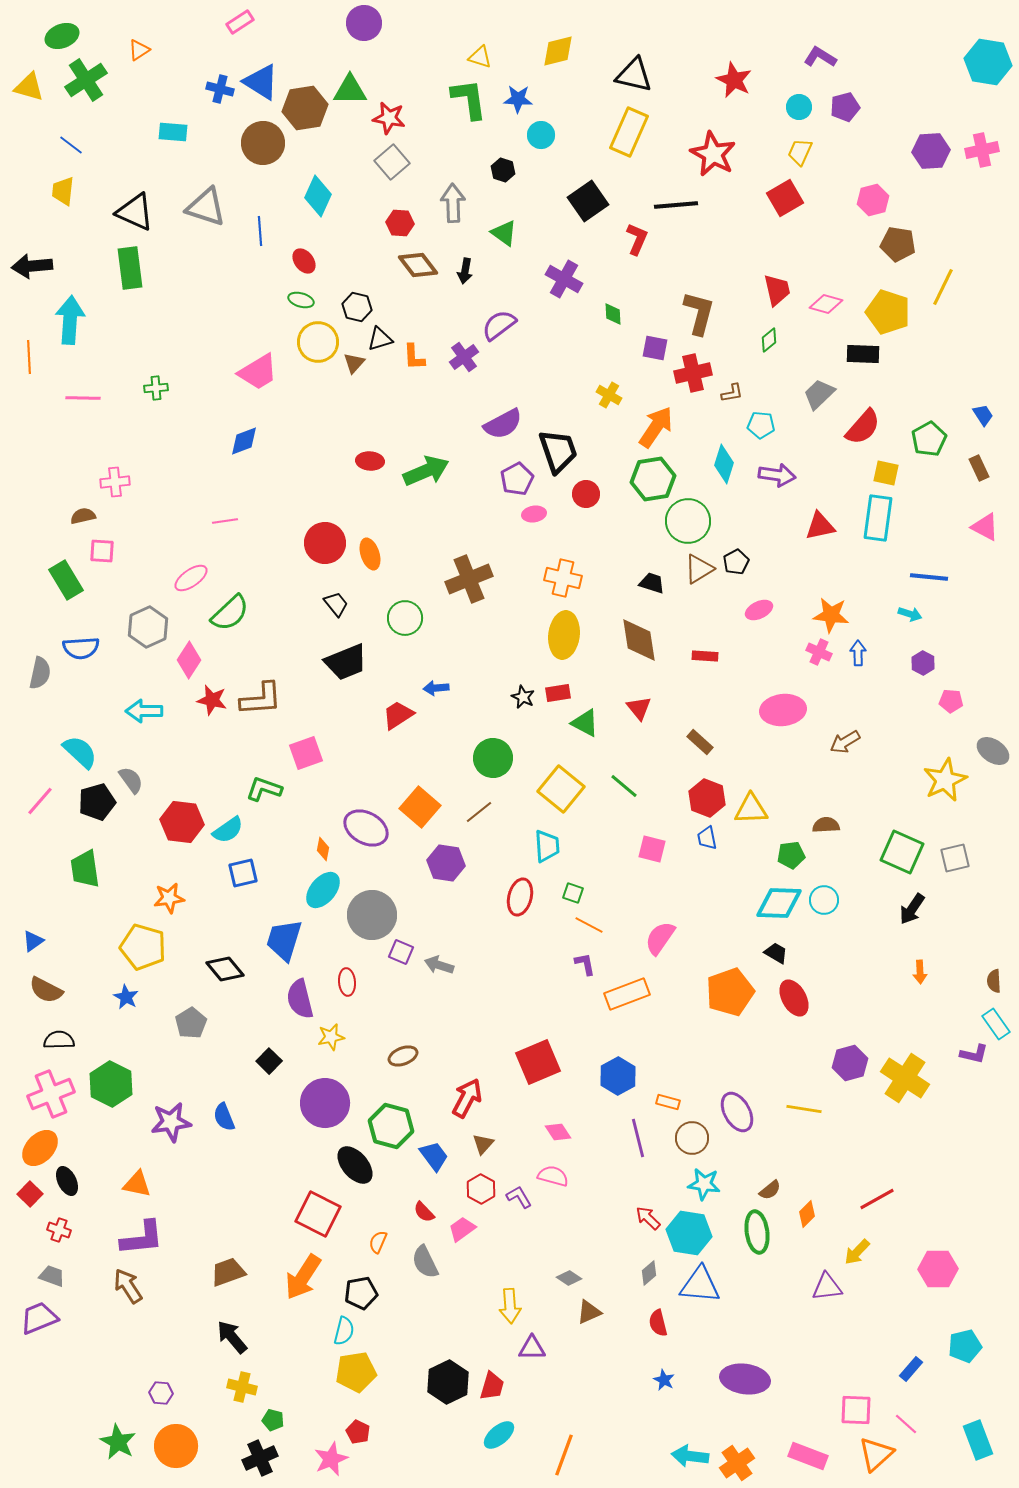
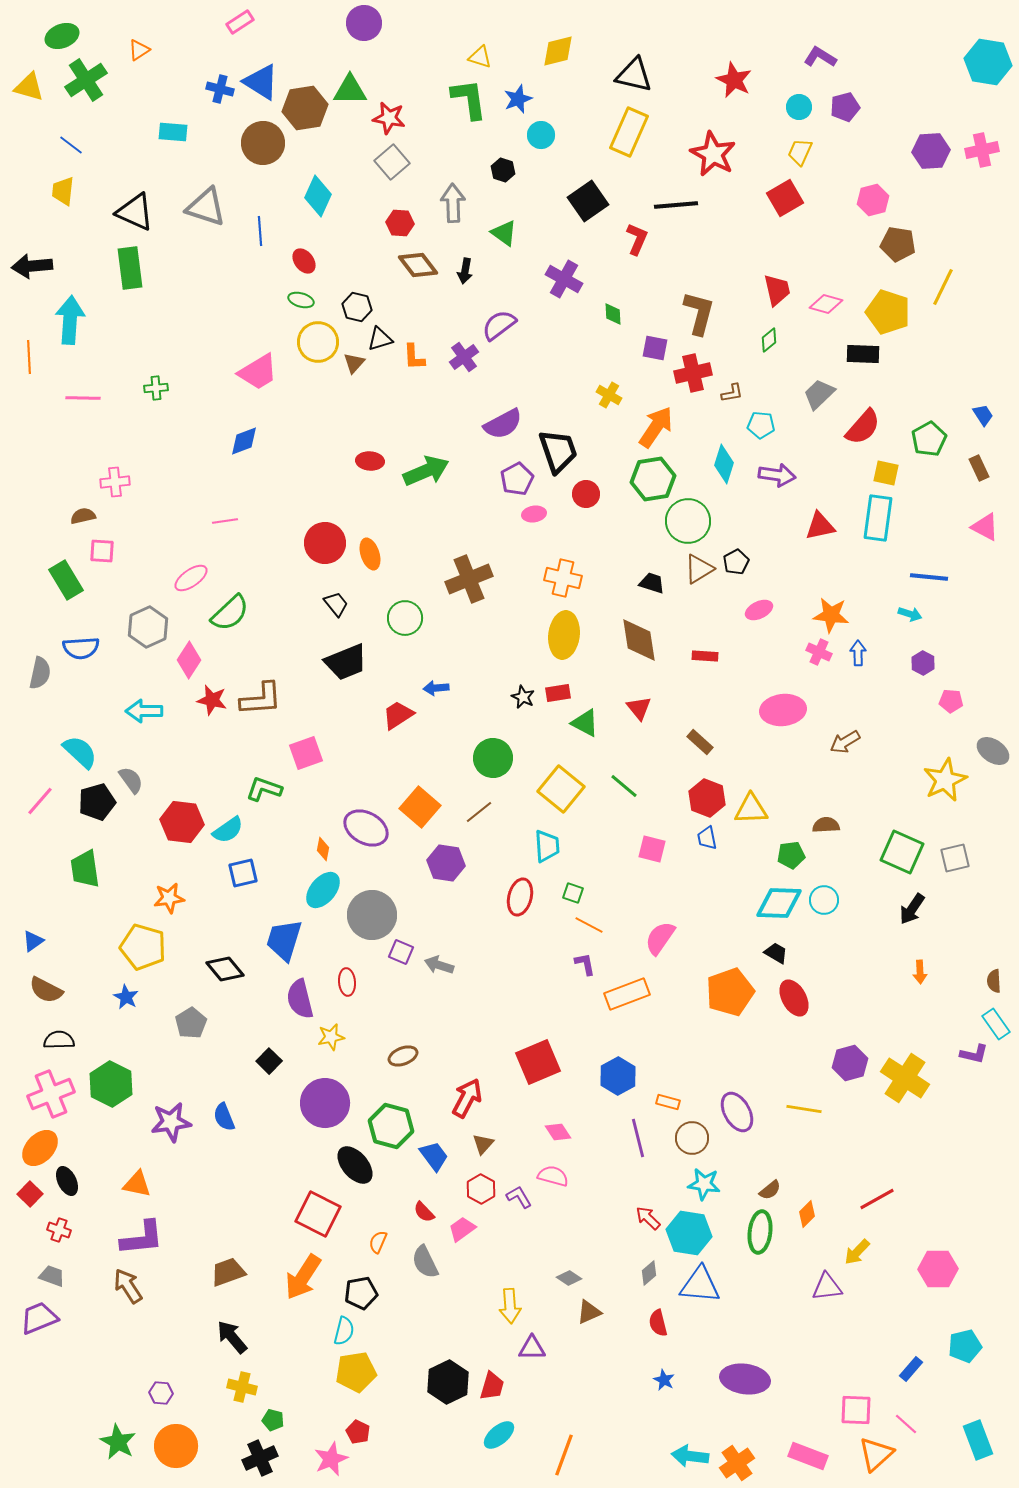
blue star at (518, 99): rotated 24 degrees counterclockwise
green ellipse at (757, 1232): moved 3 px right; rotated 15 degrees clockwise
